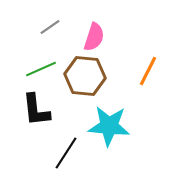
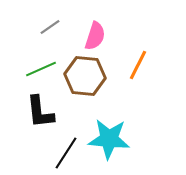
pink semicircle: moved 1 px right, 1 px up
orange line: moved 10 px left, 6 px up
black L-shape: moved 4 px right, 2 px down
cyan star: moved 13 px down
